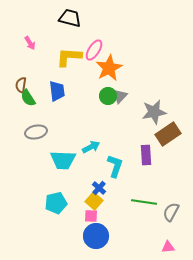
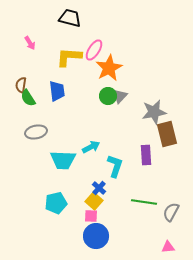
brown rectangle: moved 1 px left; rotated 70 degrees counterclockwise
